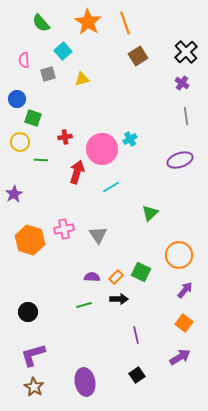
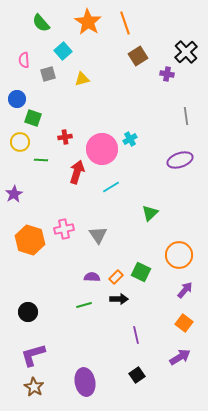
purple cross at (182, 83): moved 15 px left, 9 px up; rotated 24 degrees counterclockwise
